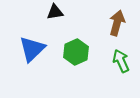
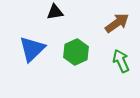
brown arrow: rotated 40 degrees clockwise
